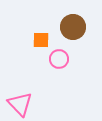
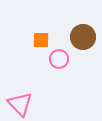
brown circle: moved 10 px right, 10 px down
